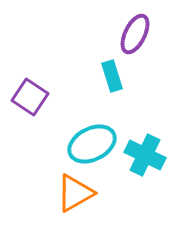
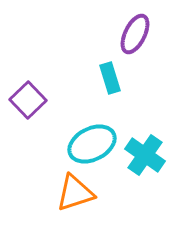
cyan rectangle: moved 2 px left, 2 px down
purple square: moved 2 px left, 3 px down; rotated 12 degrees clockwise
cyan cross: rotated 9 degrees clockwise
orange triangle: rotated 12 degrees clockwise
